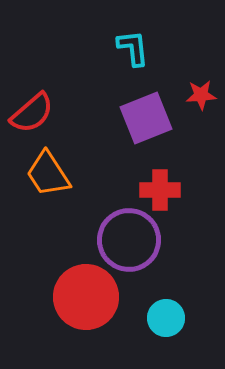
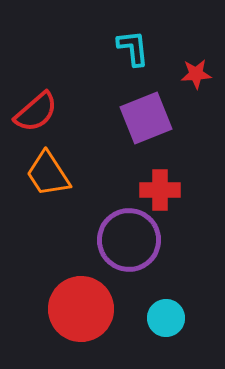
red star: moved 5 px left, 21 px up
red semicircle: moved 4 px right, 1 px up
red circle: moved 5 px left, 12 px down
